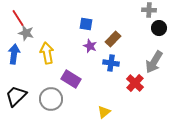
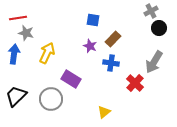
gray cross: moved 2 px right, 1 px down; rotated 32 degrees counterclockwise
red line: rotated 66 degrees counterclockwise
blue square: moved 7 px right, 4 px up
yellow arrow: rotated 35 degrees clockwise
